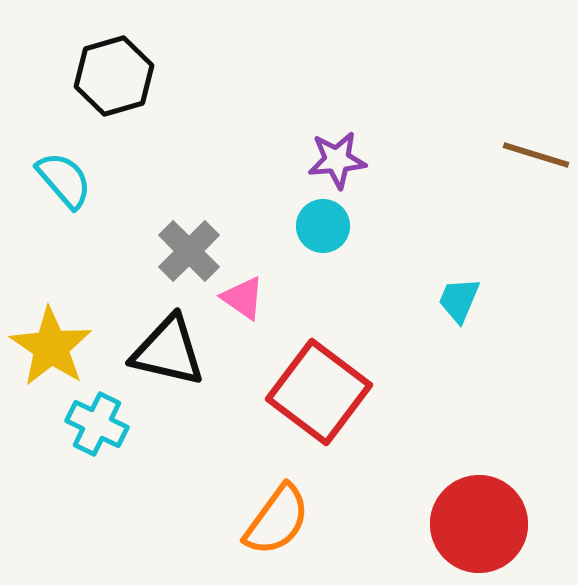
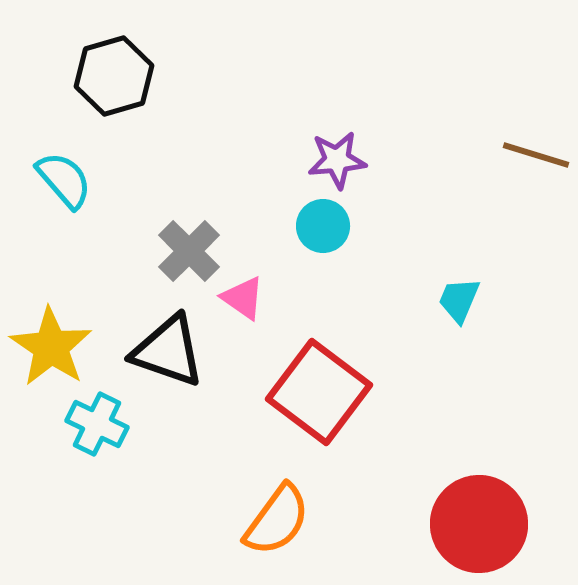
black triangle: rotated 6 degrees clockwise
